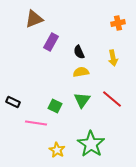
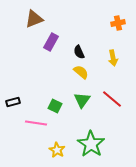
yellow semicircle: rotated 49 degrees clockwise
black rectangle: rotated 40 degrees counterclockwise
